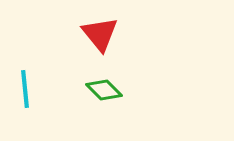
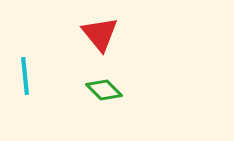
cyan line: moved 13 px up
